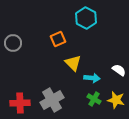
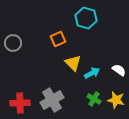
cyan hexagon: rotated 10 degrees counterclockwise
cyan arrow: moved 5 px up; rotated 35 degrees counterclockwise
